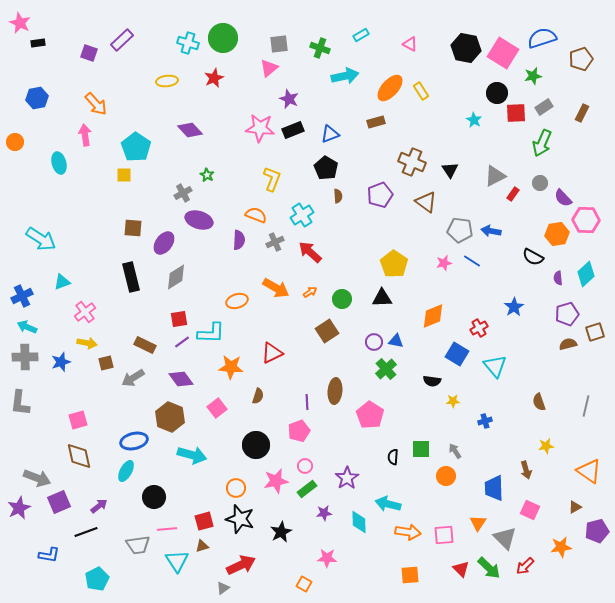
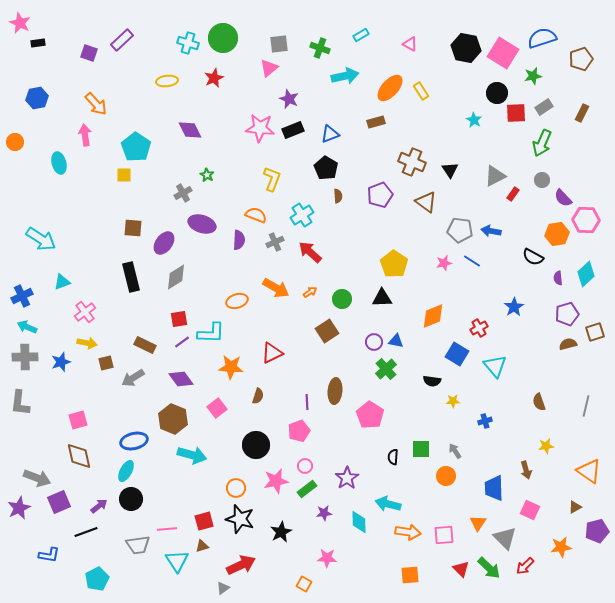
purple diamond at (190, 130): rotated 15 degrees clockwise
gray circle at (540, 183): moved 2 px right, 3 px up
purple ellipse at (199, 220): moved 3 px right, 4 px down
brown hexagon at (170, 417): moved 3 px right, 2 px down
black circle at (154, 497): moved 23 px left, 2 px down
